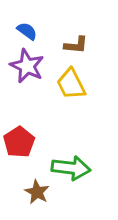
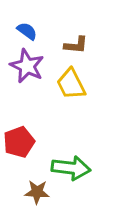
red pentagon: rotated 12 degrees clockwise
brown star: rotated 25 degrees counterclockwise
